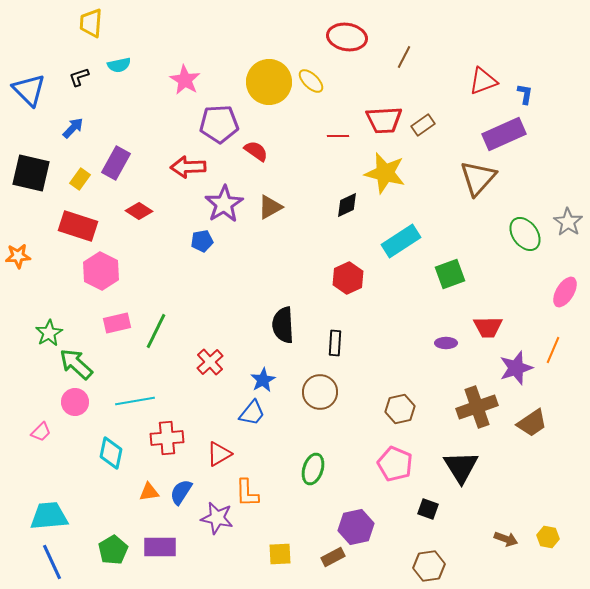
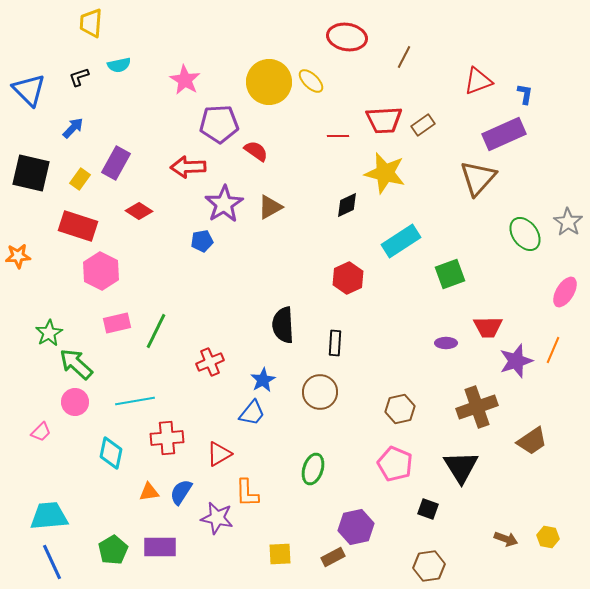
red triangle at (483, 81): moved 5 px left
red cross at (210, 362): rotated 20 degrees clockwise
purple star at (516, 368): moved 7 px up
brown trapezoid at (532, 423): moved 18 px down
